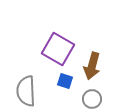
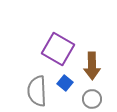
brown arrow: rotated 16 degrees counterclockwise
blue square: moved 2 px down; rotated 21 degrees clockwise
gray semicircle: moved 11 px right
